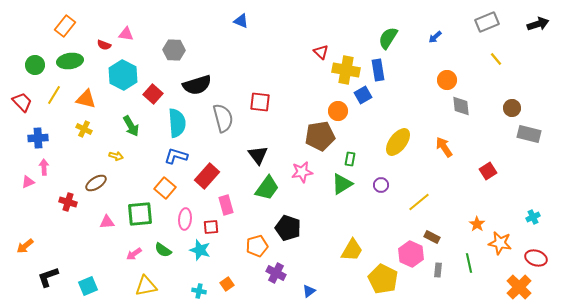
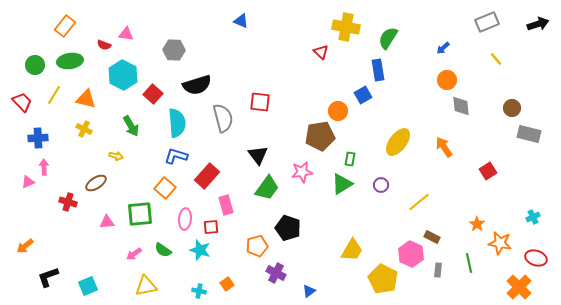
blue arrow at (435, 37): moved 8 px right, 11 px down
yellow cross at (346, 70): moved 43 px up
